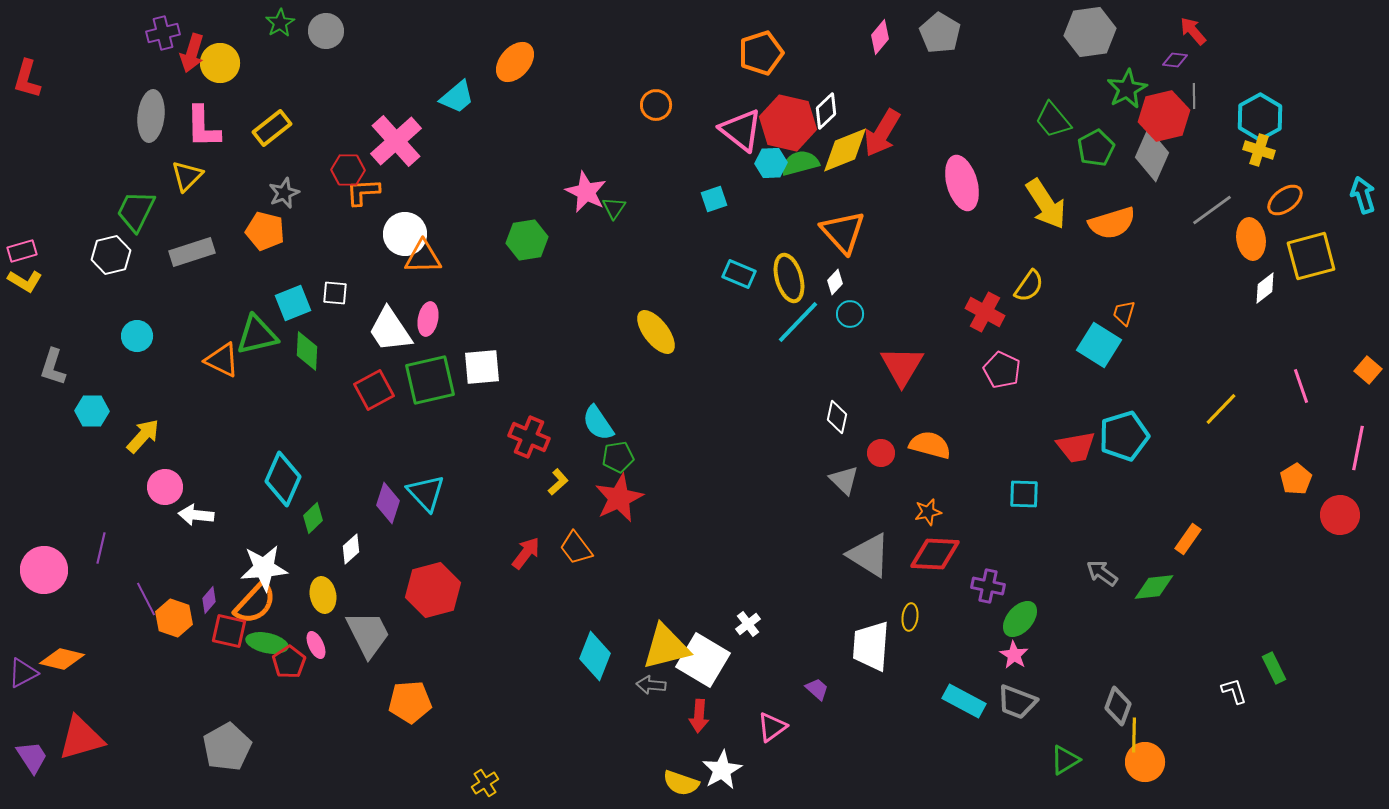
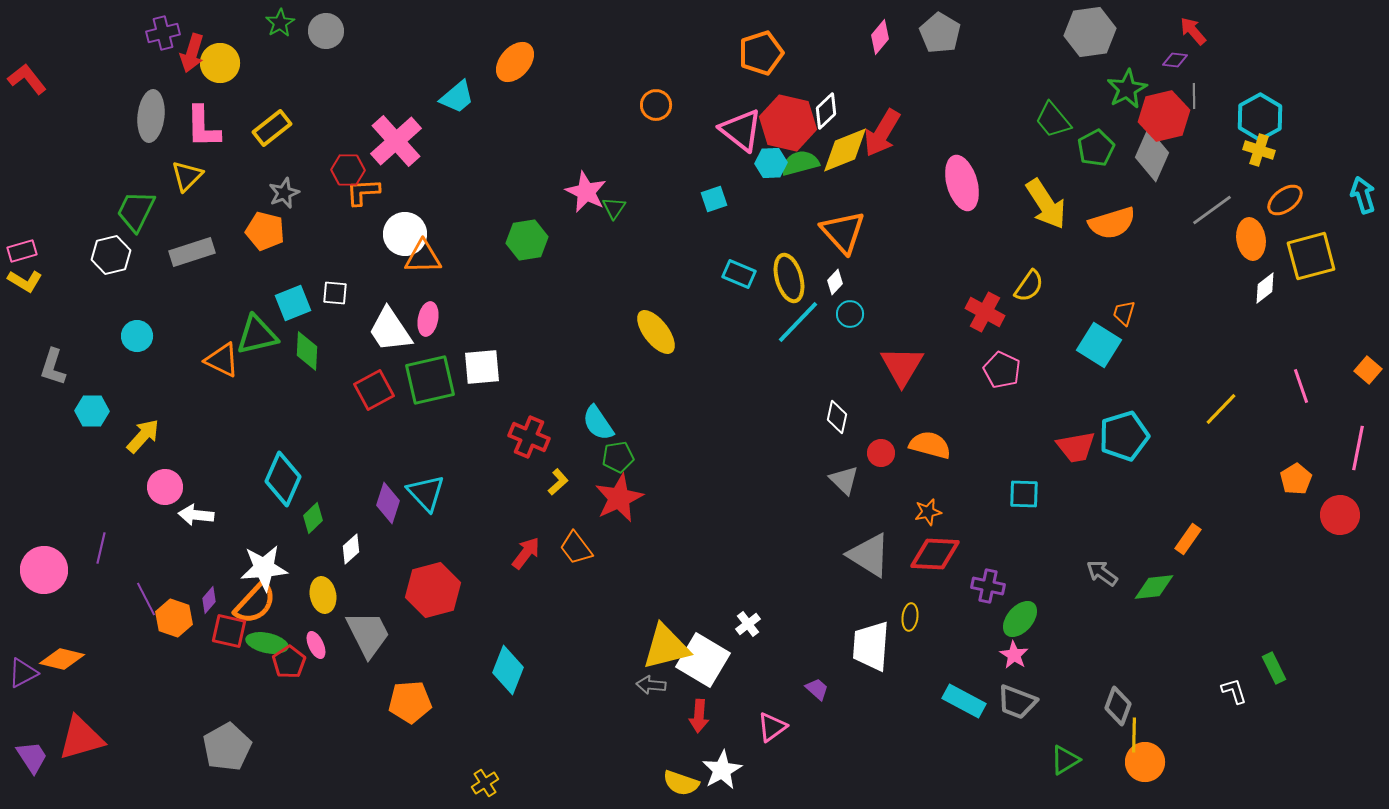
red L-shape at (27, 79): rotated 126 degrees clockwise
cyan diamond at (595, 656): moved 87 px left, 14 px down
